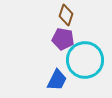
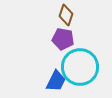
cyan circle: moved 5 px left, 7 px down
blue trapezoid: moved 1 px left, 1 px down
